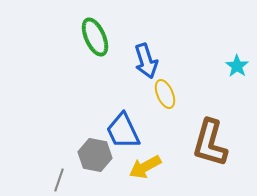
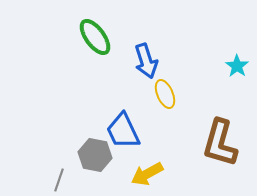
green ellipse: rotated 12 degrees counterclockwise
brown L-shape: moved 10 px right
yellow arrow: moved 2 px right, 7 px down
